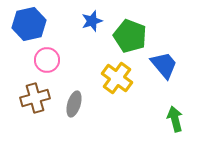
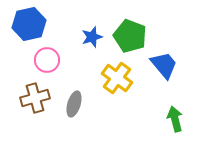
blue star: moved 16 px down
